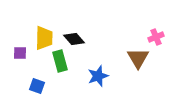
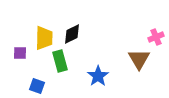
black diamond: moved 2 px left, 5 px up; rotated 75 degrees counterclockwise
brown triangle: moved 1 px right, 1 px down
blue star: rotated 15 degrees counterclockwise
